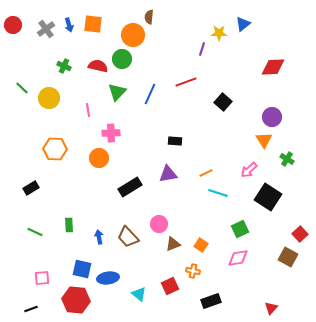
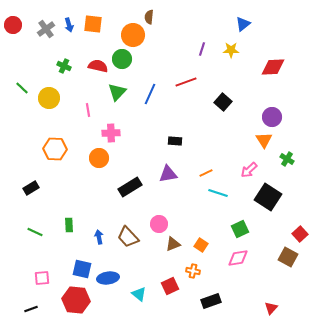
yellow star at (219, 33): moved 12 px right, 17 px down
